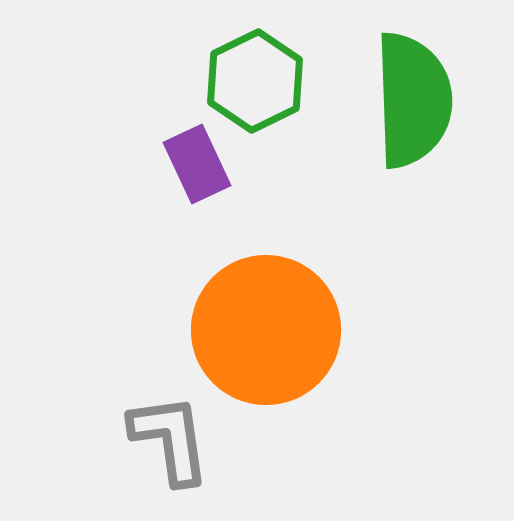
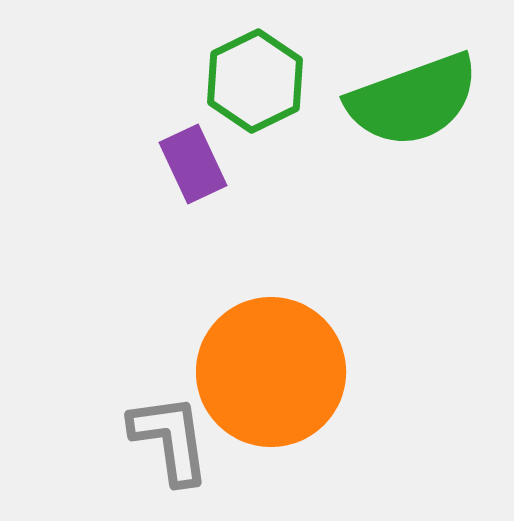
green semicircle: rotated 72 degrees clockwise
purple rectangle: moved 4 px left
orange circle: moved 5 px right, 42 px down
